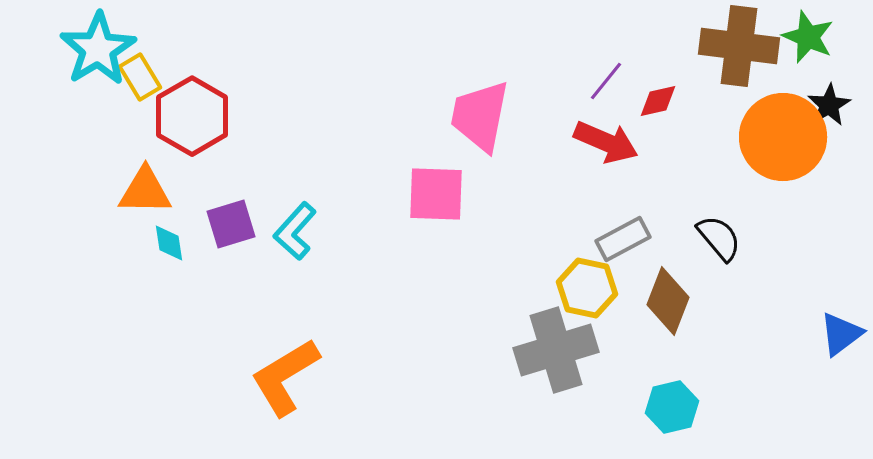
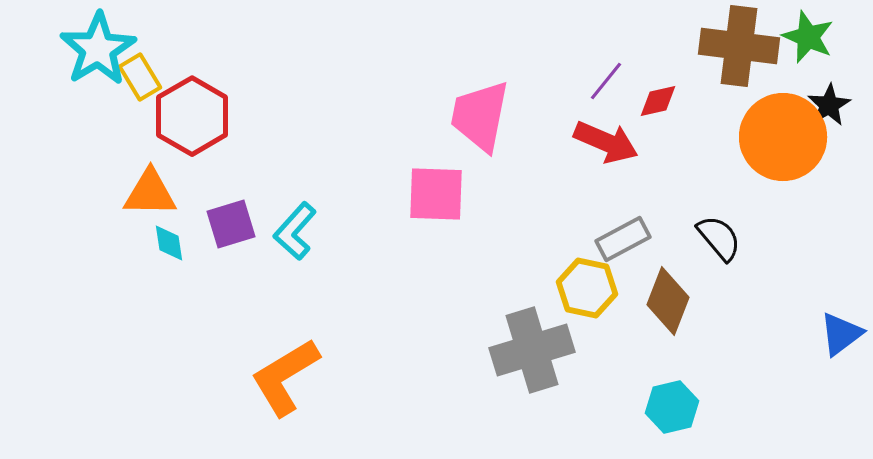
orange triangle: moved 5 px right, 2 px down
gray cross: moved 24 px left
